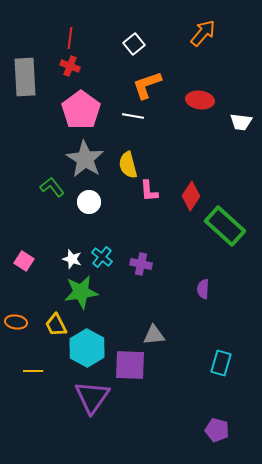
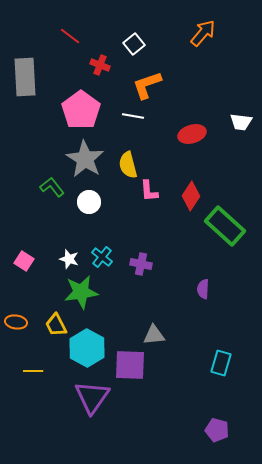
red line: moved 2 px up; rotated 60 degrees counterclockwise
red cross: moved 30 px right, 1 px up
red ellipse: moved 8 px left, 34 px down; rotated 24 degrees counterclockwise
white star: moved 3 px left
